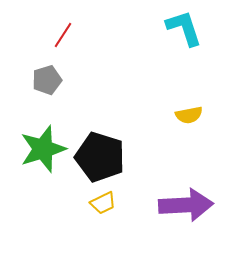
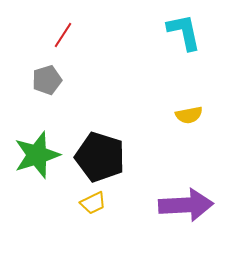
cyan L-shape: moved 4 px down; rotated 6 degrees clockwise
green star: moved 6 px left, 6 px down
yellow trapezoid: moved 10 px left
